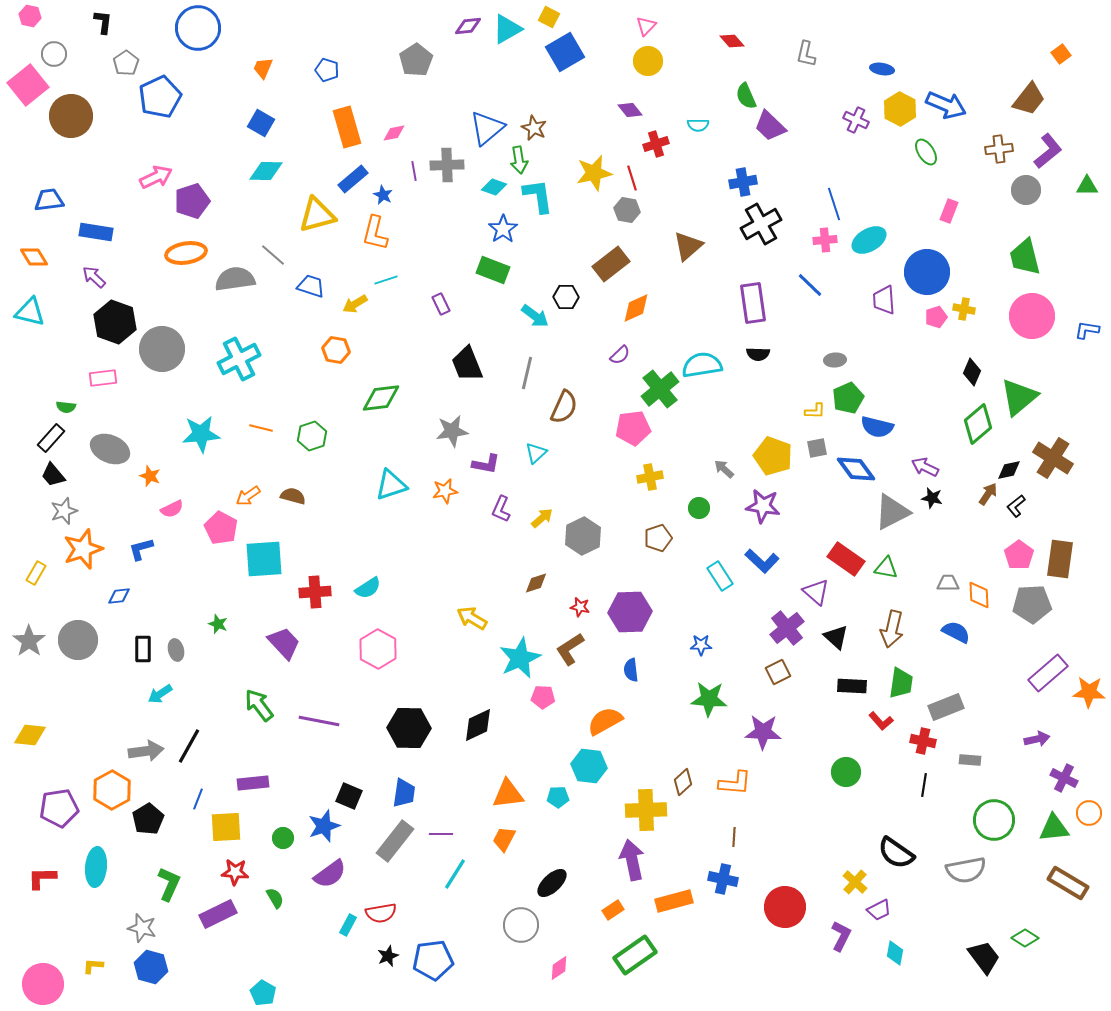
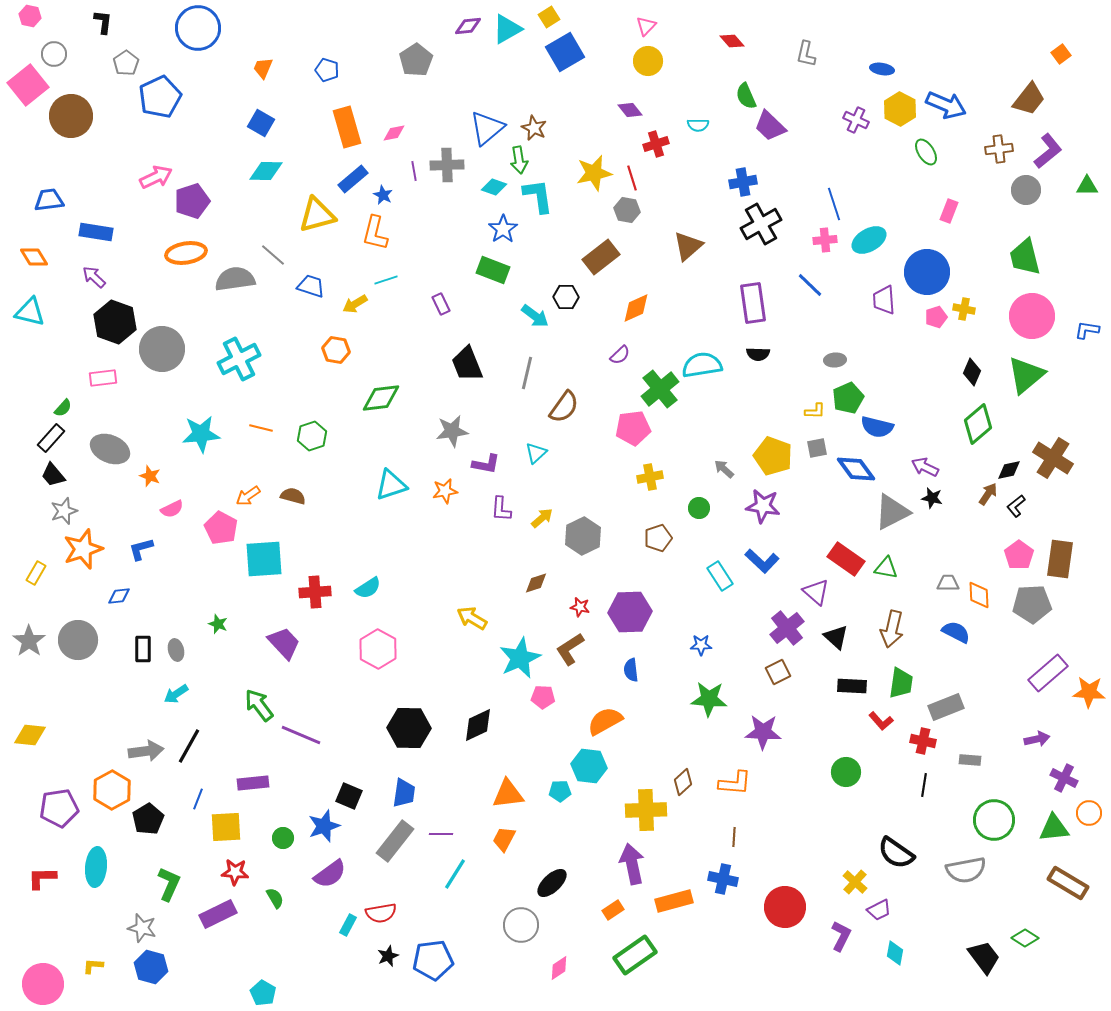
yellow square at (549, 17): rotated 30 degrees clockwise
brown rectangle at (611, 264): moved 10 px left, 7 px up
green triangle at (1019, 397): moved 7 px right, 22 px up
green semicircle at (66, 407): moved 3 px left, 1 px down; rotated 54 degrees counterclockwise
brown semicircle at (564, 407): rotated 12 degrees clockwise
purple L-shape at (501, 509): rotated 20 degrees counterclockwise
cyan arrow at (160, 694): moved 16 px right
purple line at (319, 721): moved 18 px left, 14 px down; rotated 12 degrees clockwise
cyan pentagon at (558, 797): moved 2 px right, 6 px up
purple arrow at (632, 860): moved 4 px down
